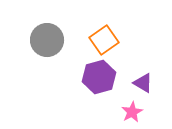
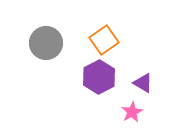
gray circle: moved 1 px left, 3 px down
purple hexagon: rotated 12 degrees counterclockwise
